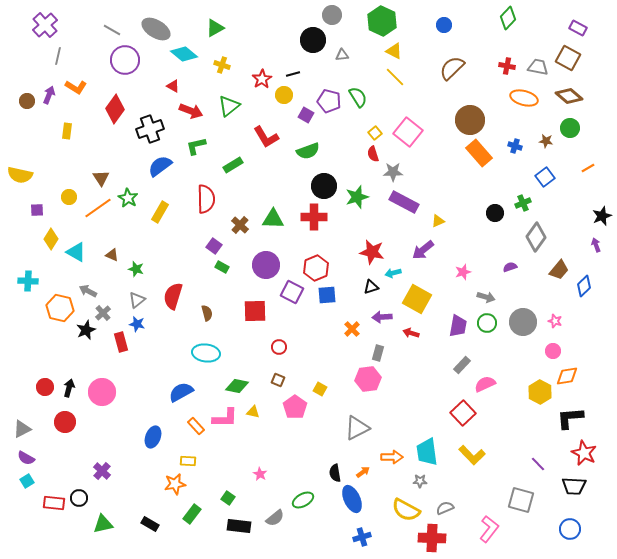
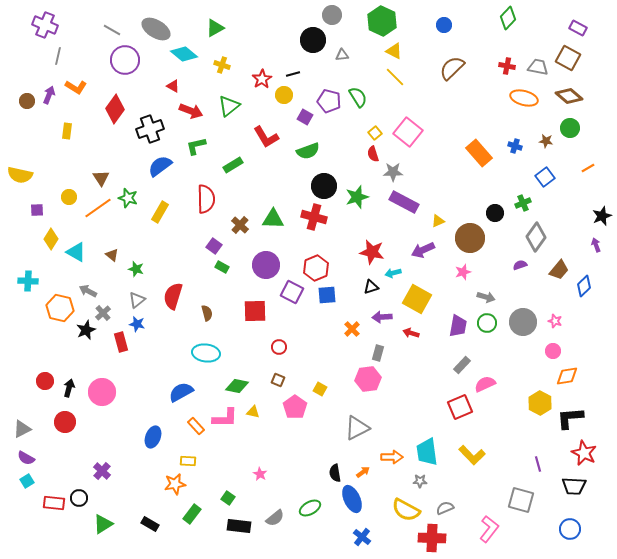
purple cross at (45, 25): rotated 25 degrees counterclockwise
purple square at (306, 115): moved 1 px left, 2 px down
brown circle at (470, 120): moved 118 px down
green star at (128, 198): rotated 12 degrees counterclockwise
red cross at (314, 217): rotated 15 degrees clockwise
purple arrow at (423, 250): rotated 15 degrees clockwise
brown triangle at (112, 255): rotated 16 degrees clockwise
purple semicircle at (510, 267): moved 10 px right, 2 px up
red circle at (45, 387): moved 6 px up
yellow hexagon at (540, 392): moved 11 px down
red square at (463, 413): moved 3 px left, 6 px up; rotated 20 degrees clockwise
purple line at (538, 464): rotated 28 degrees clockwise
green ellipse at (303, 500): moved 7 px right, 8 px down
green triangle at (103, 524): rotated 20 degrees counterclockwise
blue cross at (362, 537): rotated 36 degrees counterclockwise
